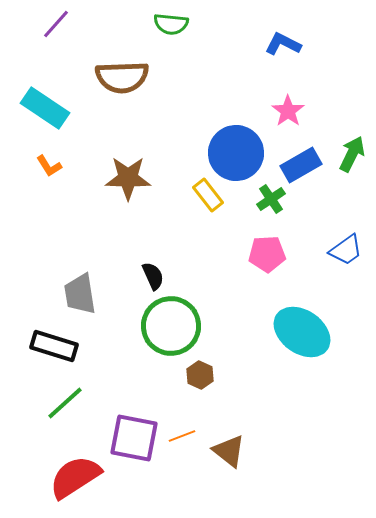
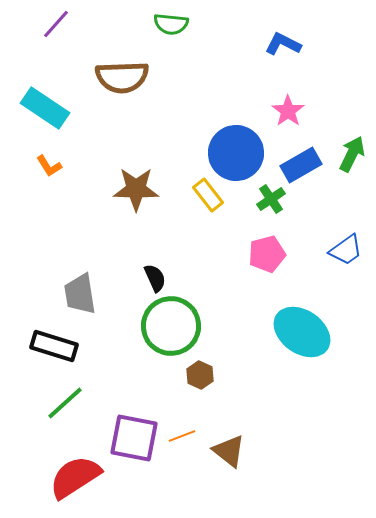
brown star: moved 8 px right, 11 px down
pink pentagon: rotated 12 degrees counterclockwise
black semicircle: moved 2 px right, 2 px down
